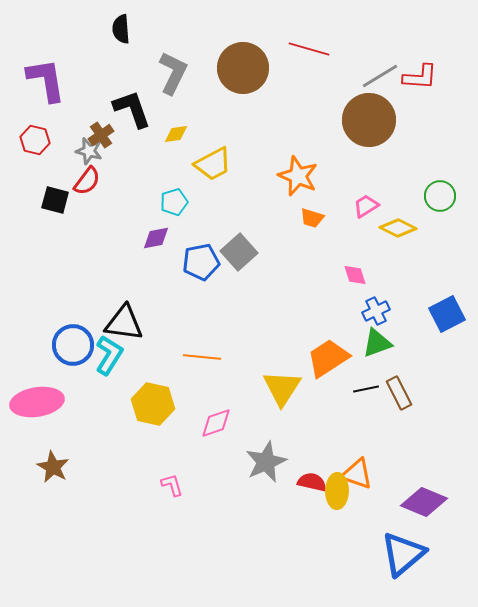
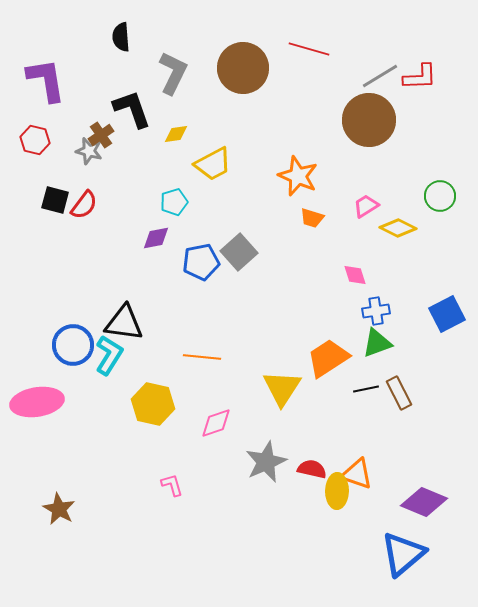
black semicircle at (121, 29): moved 8 px down
red L-shape at (420, 77): rotated 6 degrees counterclockwise
red semicircle at (87, 181): moved 3 px left, 24 px down
blue cross at (376, 311): rotated 16 degrees clockwise
brown star at (53, 467): moved 6 px right, 42 px down
red semicircle at (312, 482): moved 13 px up
